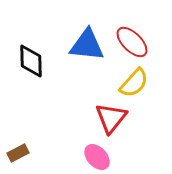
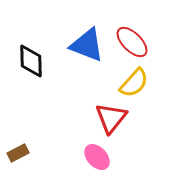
blue triangle: rotated 15 degrees clockwise
